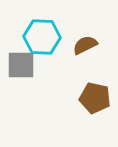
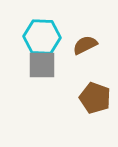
gray square: moved 21 px right
brown pentagon: rotated 8 degrees clockwise
